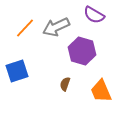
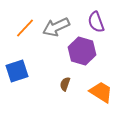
purple semicircle: moved 2 px right, 7 px down; rotated 40 degrees clockwise
orange trapezoid: moved 1 px down; rotated 145 degrees clockwise
